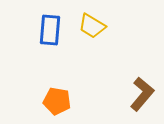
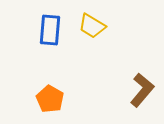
brown L-shape: moved 4 px up
orange pentagon: moved 7 px left, 2 px up; rotated 20 degrees clockwise
